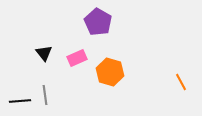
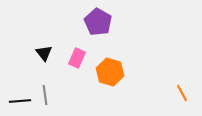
pink rectangle: rotated 42 degrees counterclockwise
orange line: moved 1 px right, 11 px down
